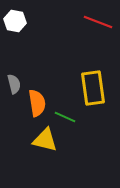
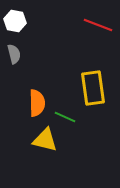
red line: moved 3 px down
gray semicircle: moved 30 px up
orange semicircle: rotated 8 degrees clockwise
